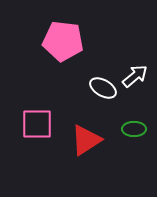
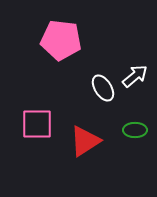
pink pentagon: moved 2 px left, 1 px up
white ellipse: rotated 28 degrees clockwise
green ellipse: moved 1 px right, 1 px down
red triangle: moved 1 px left, 1 px down
